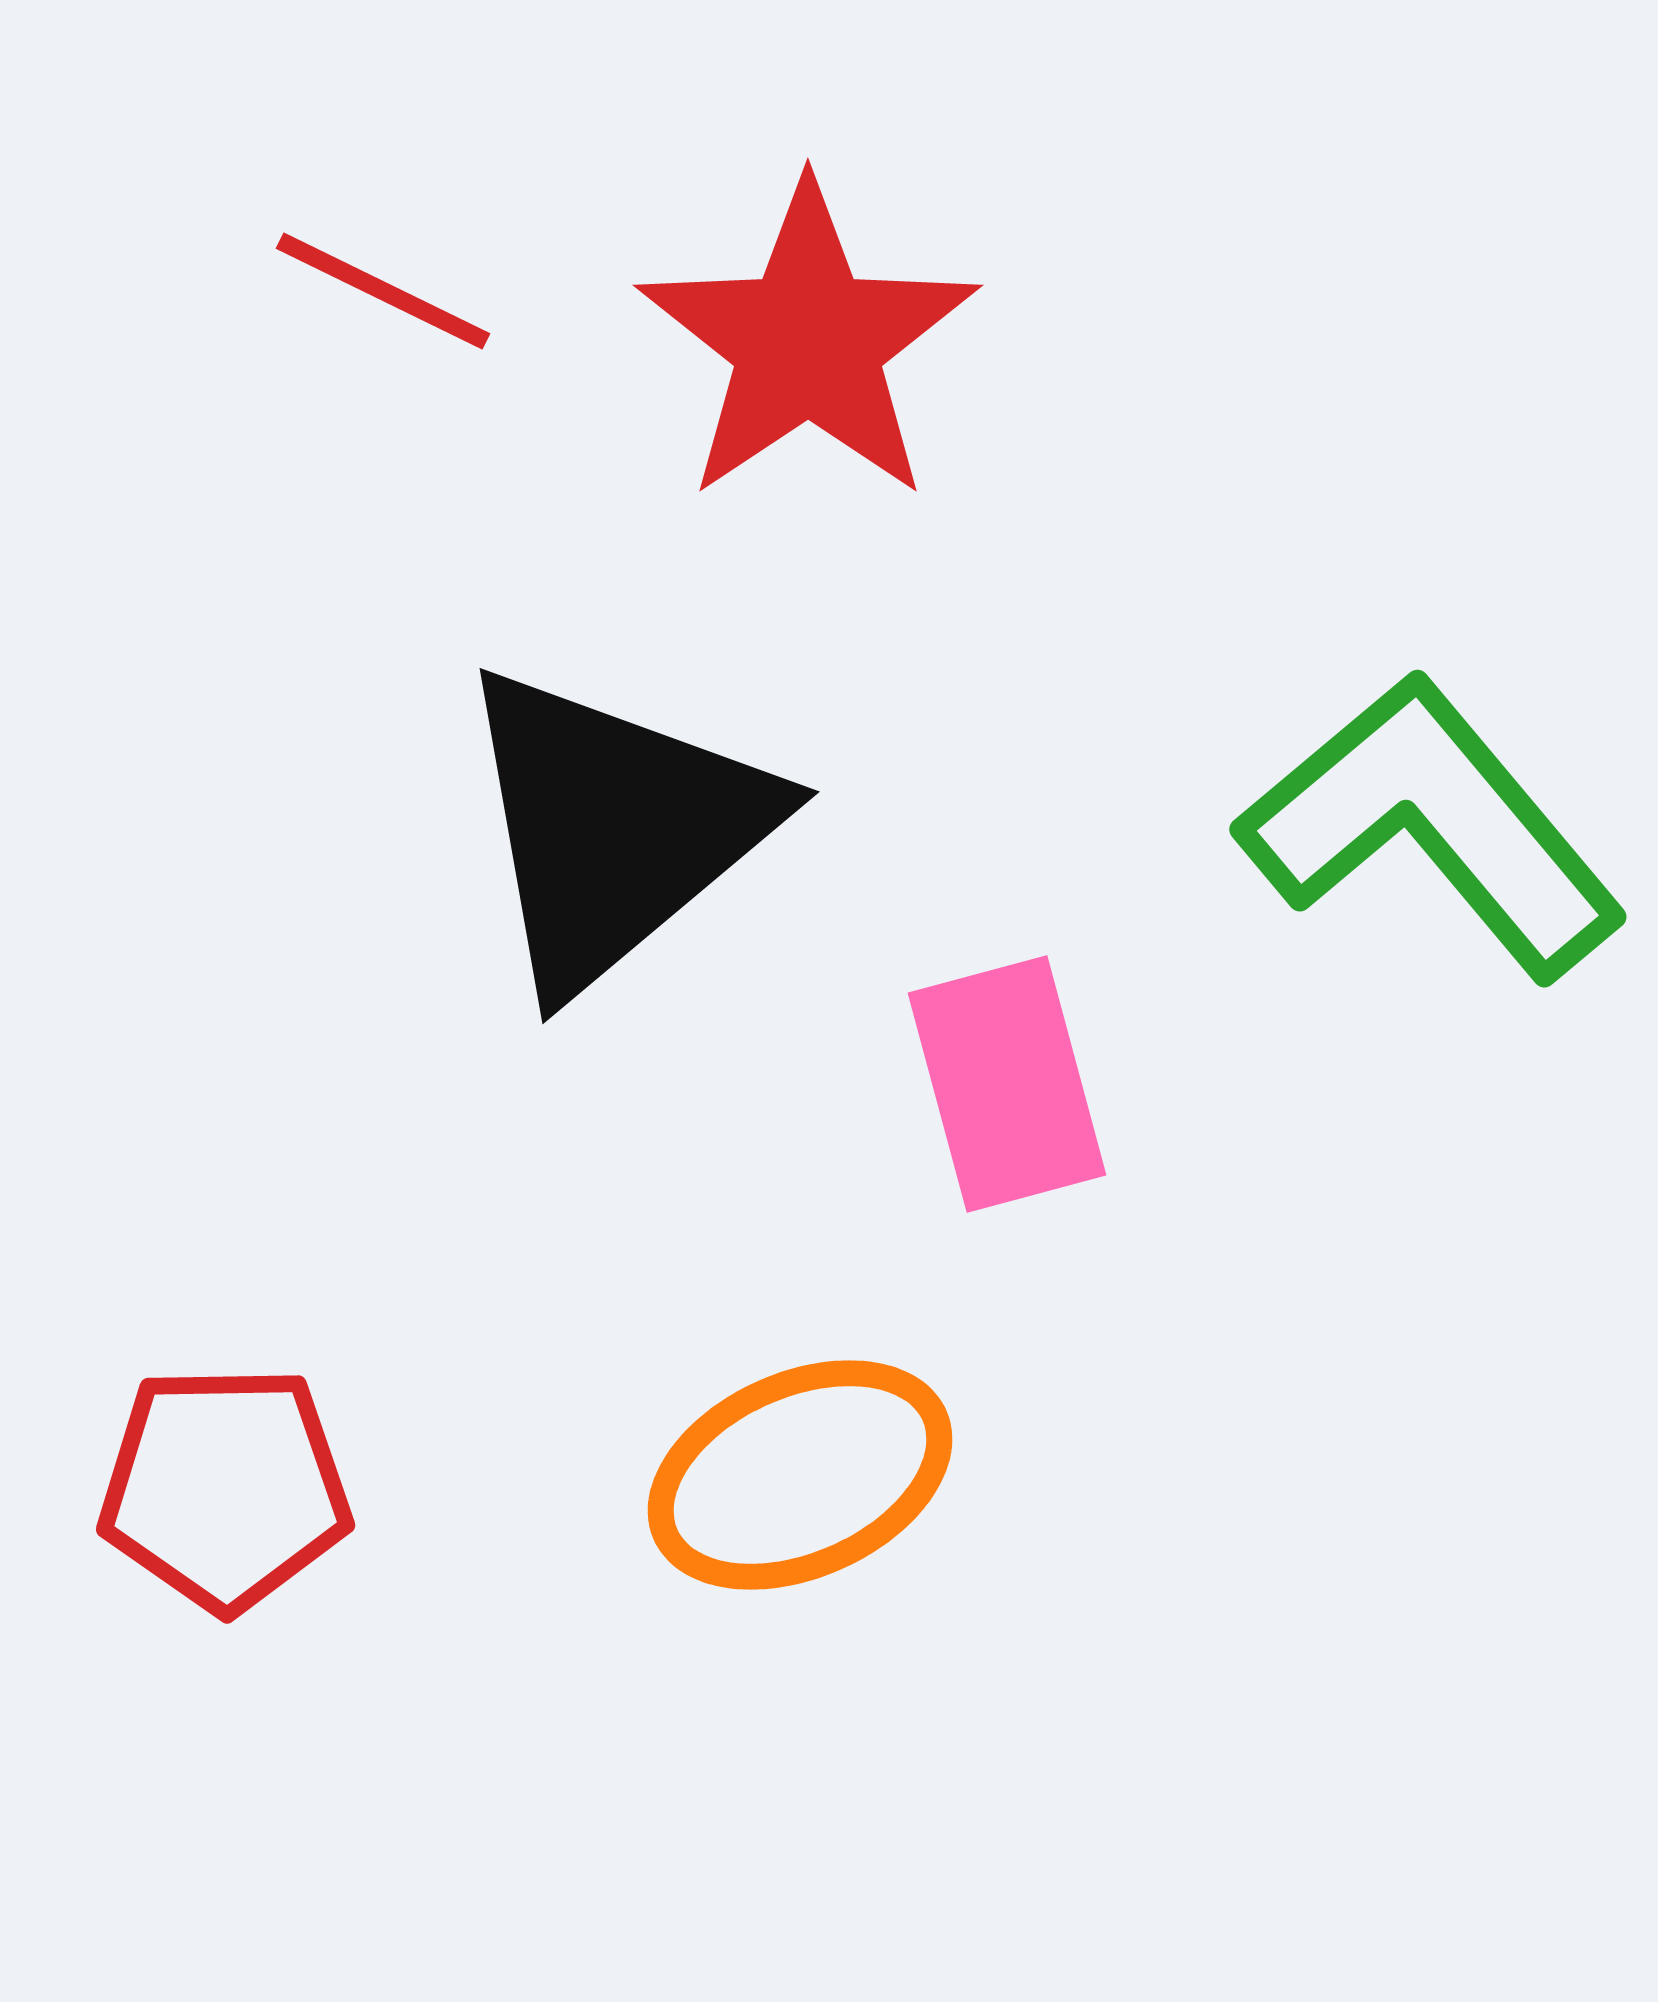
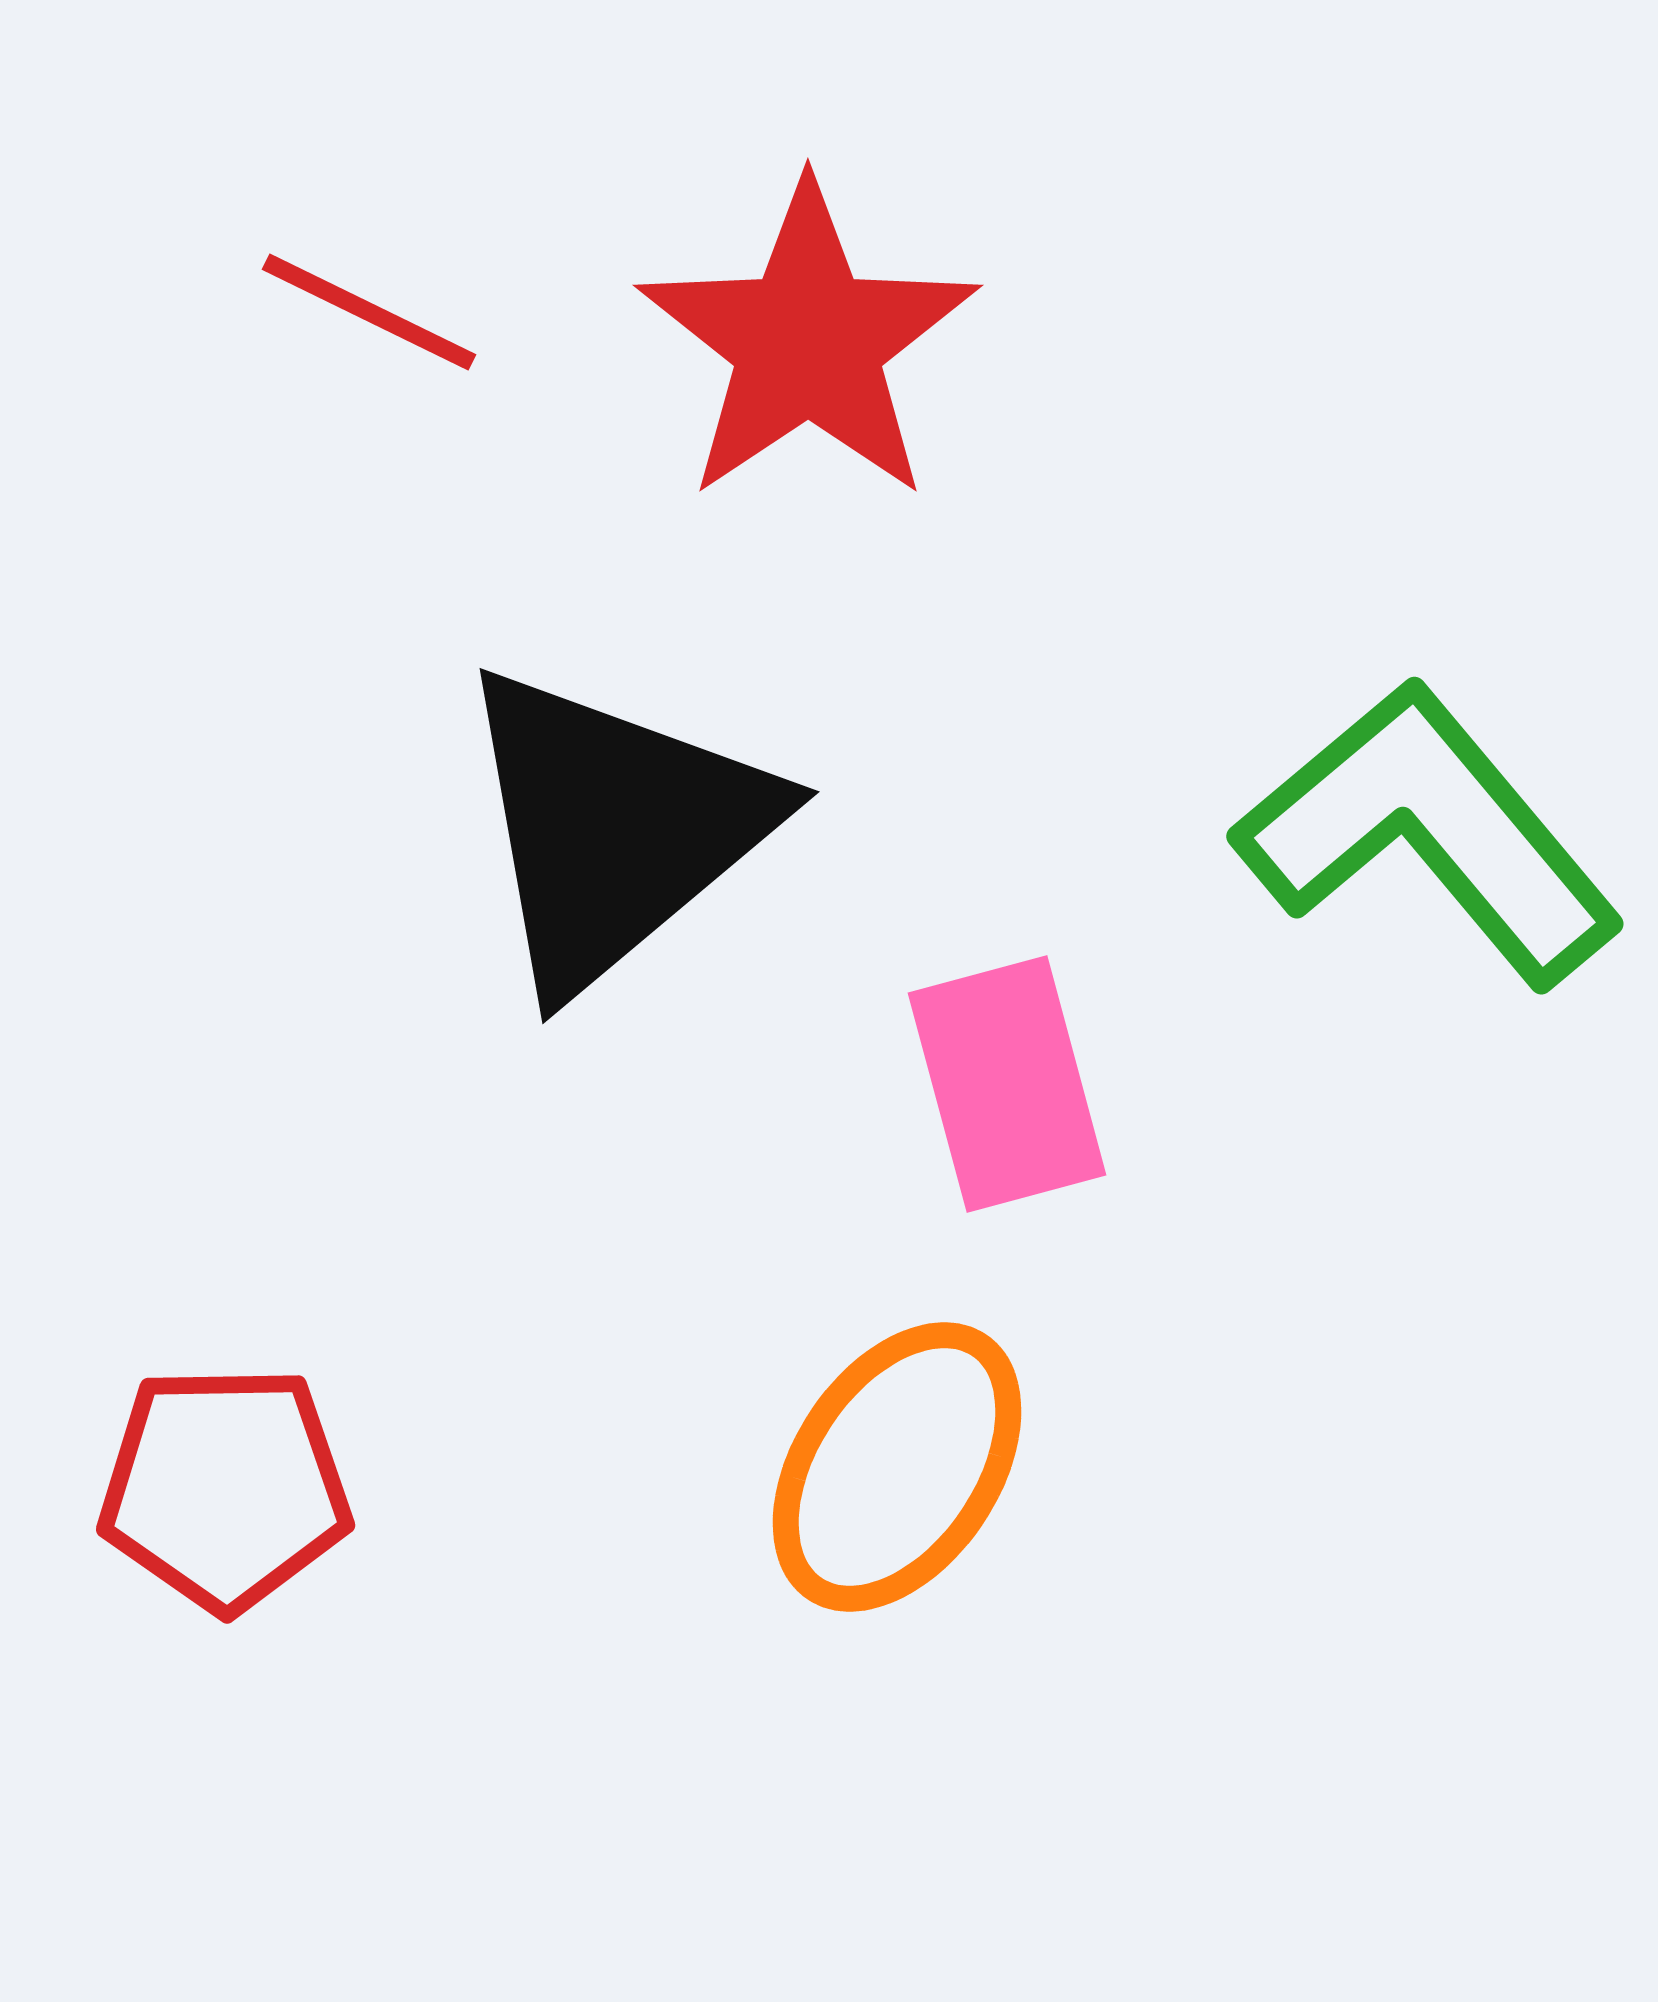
red line: moved 14 px left, 21 px down
green L-shape: moved 3 px left, 7 px down
orange ellipse: moved 97 px right, 8 px up; rotated 32 degrees counterclockwise
